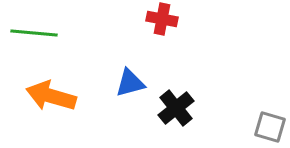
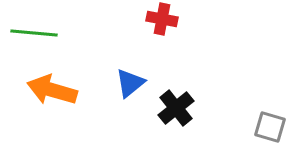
blue triangle: rotated 24 degrees counterclockwise
orange arrow: moved 1 px right, 6 px up
